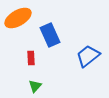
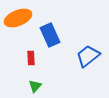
orange ellipse: rotated 8 degrees clockwise
